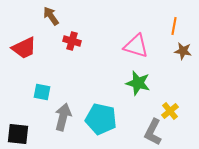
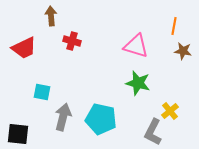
brown arrow: rotated 30 degrees clockwise
